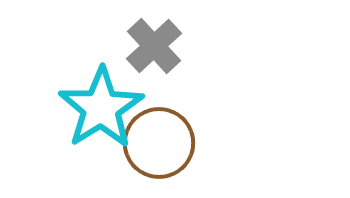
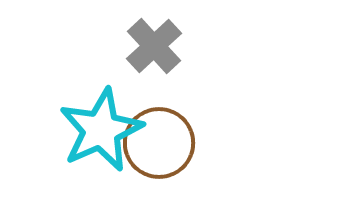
cyan star: moved 22 px down; rotated 8 degrees clockwise
